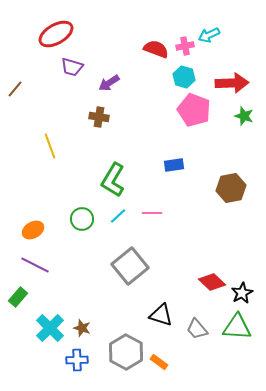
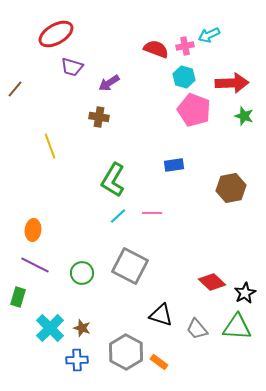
green circle: moved 54 px down
orange ellipse: rotated 55 degrees counterclockwise
gray square: rotated 24 degrees counterclockwise
black star: moved 3 px right
green rectangle: rotated 24 degrees counterclockwise
